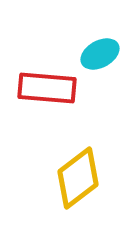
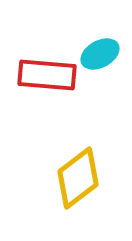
red rectangle: moved 13 px up
